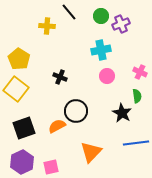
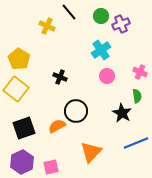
yellow cross: rotated 21 degrees clockwise
cyan cross: rotated 24 degrees counterclockwise
blue line: rotated 15 degrees counterclockwise
